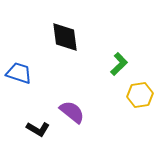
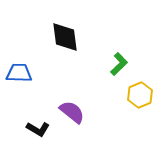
blue trapezoid: rotated 16 degrees counterclockwise
yellow hexagon: rotated 15 degrees counterclockwise
